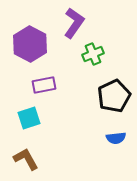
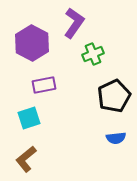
purple hexagon: moved 2 px right, 1 px up
brown L-shape: rotated 100 degrees counterclockwise
